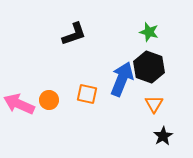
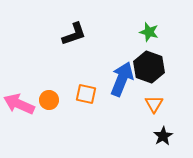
orange square: moved 1 px left
